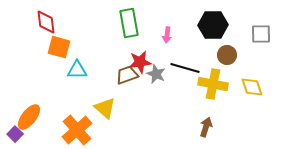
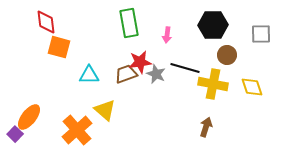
cyan triangle: moved 12 px right, 5 px down
brown trapezoid: moved 1 px left, 1 px up
yellow triangle: moved 2 px down
